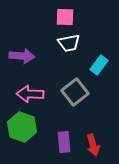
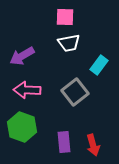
purple arrow: rotated 145 degrees clockwise
pink arrow: moved 3 px left, 4 px up
